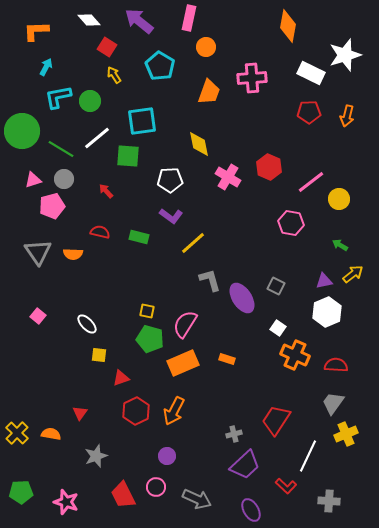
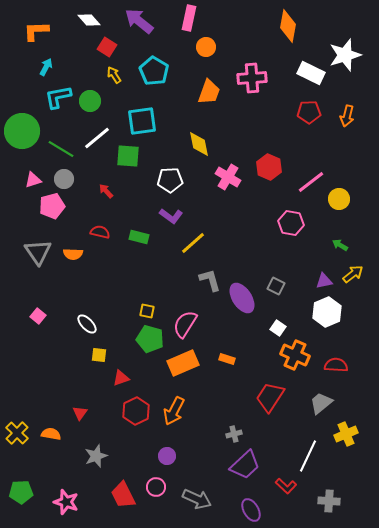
cyan pentagon at (160, 66): moved 6 px left, 5 px down
gray trapezoid at (333, 403): moved 12 px left; rotated 15 degrees clockwise
red trapezoid at (276, 420): moved 6 px left, 23 px up
